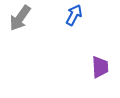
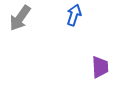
blue arrow: rotated 10 degrees counterclockwise
